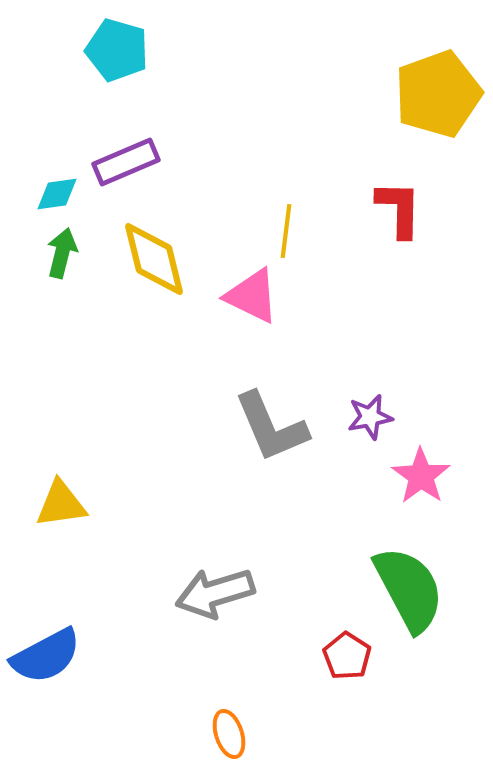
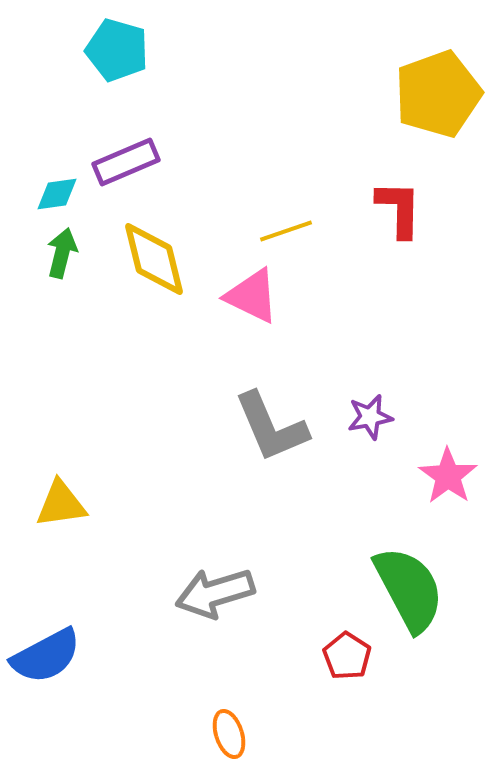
yellow line: rotated 64 degrees clockwise
pink star: moved 27 px right
